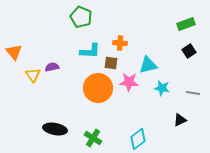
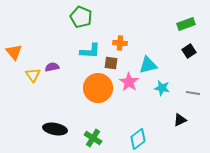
pink star: rotated 30 degrees clockwise
